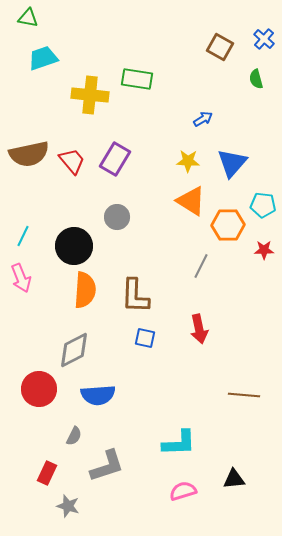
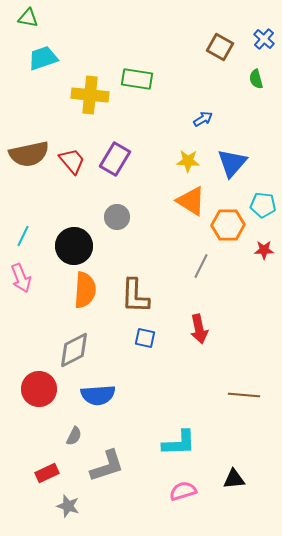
red rectangle: rotated 40 degrees clockwise
